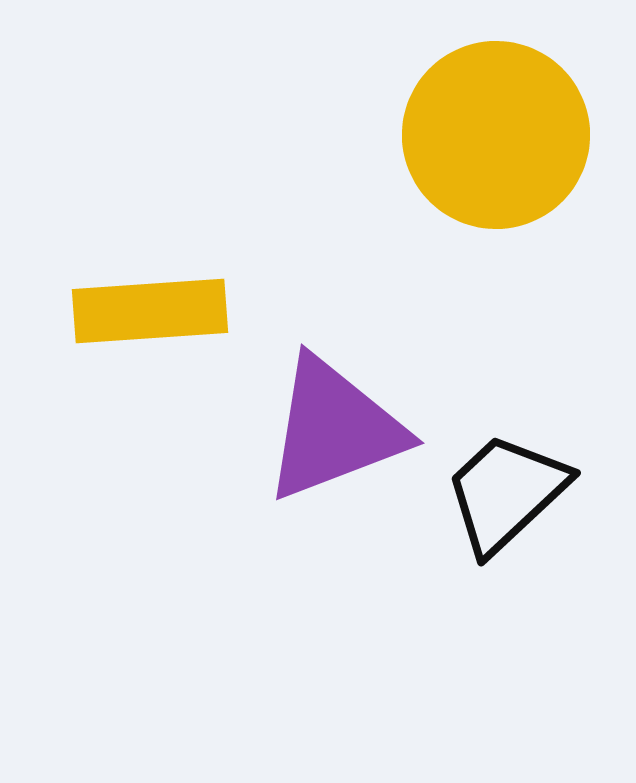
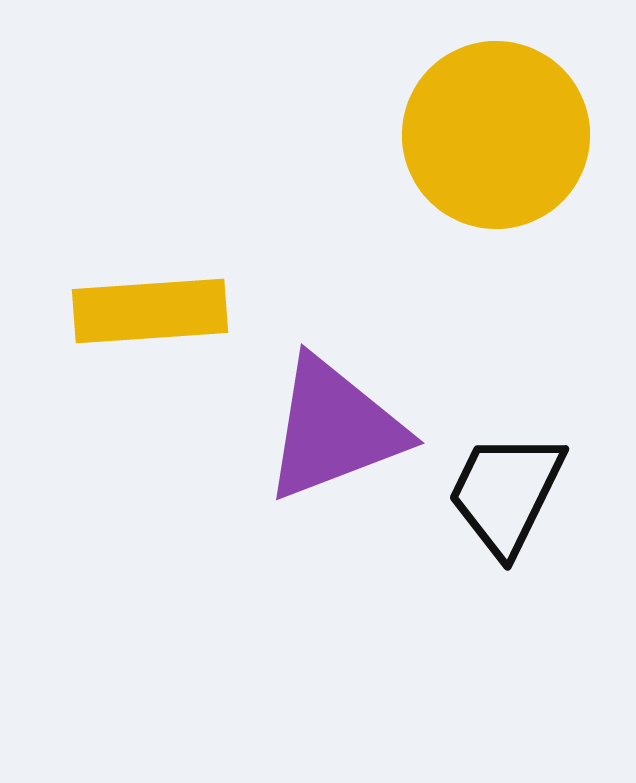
black trapezoid: rotated 21 degrees counterclockwise
